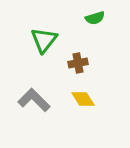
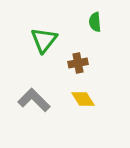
green semicircle: moved 4 px down; rotated 102 degrees clockwise
